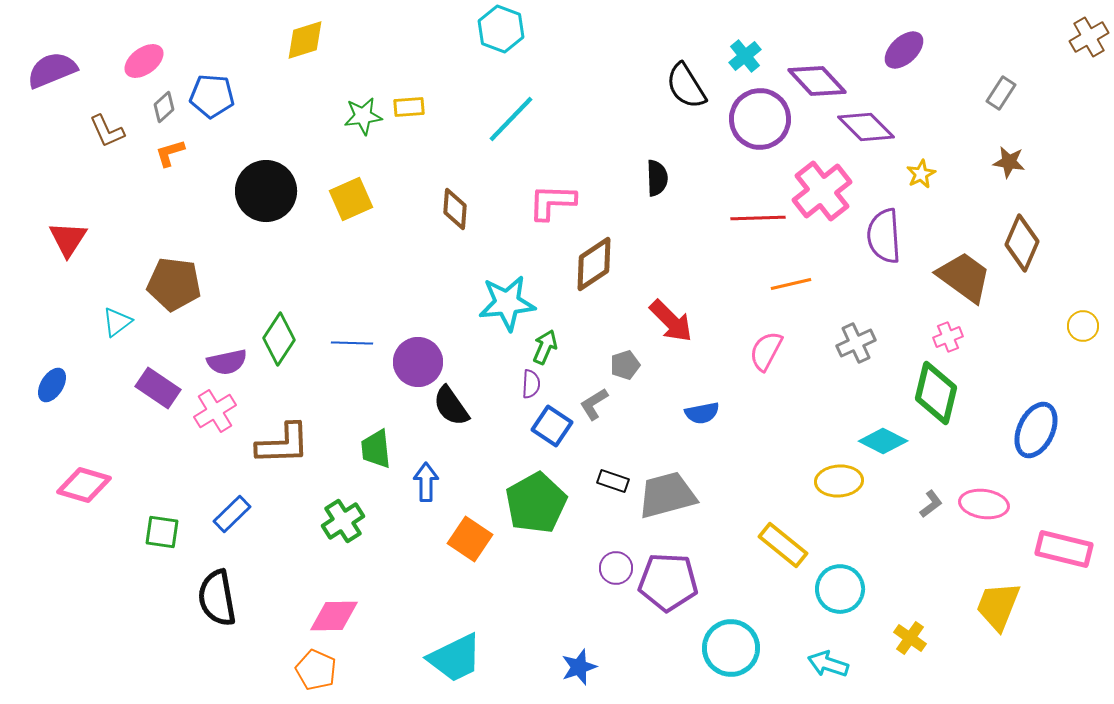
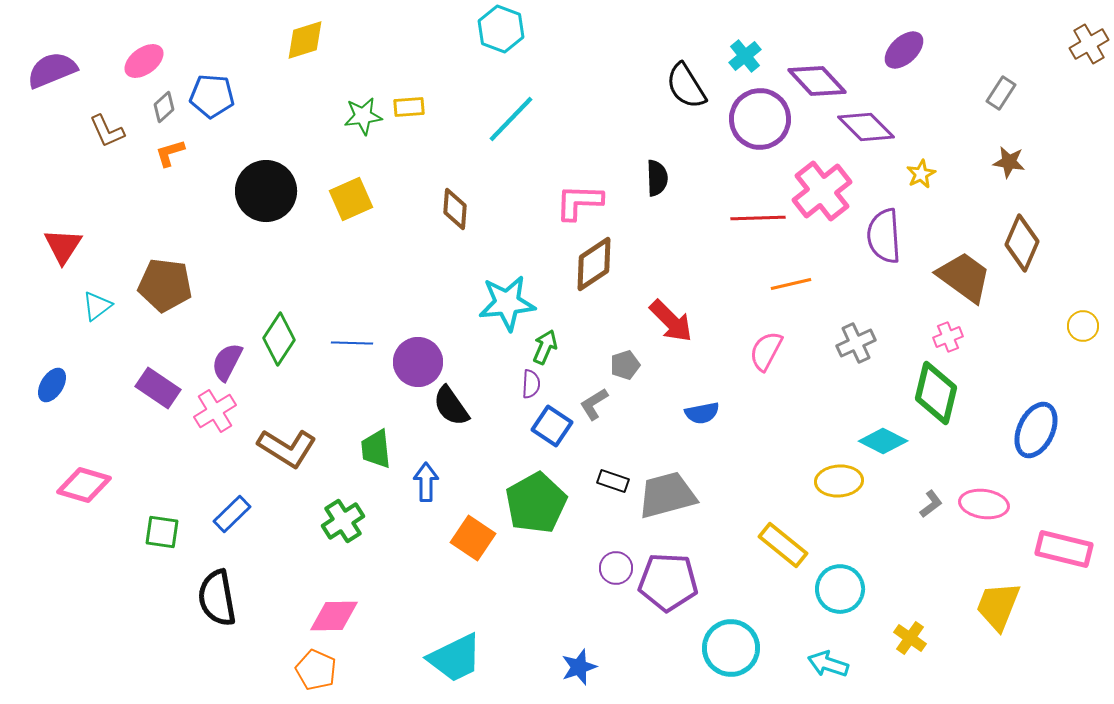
brown cross at (1089, 37): moved 7 px down
pink L-shape at (552, 202): moved 27 px right
red triangle at (68, 239): moved 5 px left, 7 px down
brown pentagon at (174, 284): moved 9 px left, 1 px down
cyan triangle at (117, 322): moved 20 px left, 16 px up
purple semicircle at (227, 362): rotated 129 degrees clockwise
brown L-shape at (283, 444): moved 4 px right, 4 px down; rotated 34 degrees clockwise
orange square at (470, 539): moved 3 px right, 1 px up
